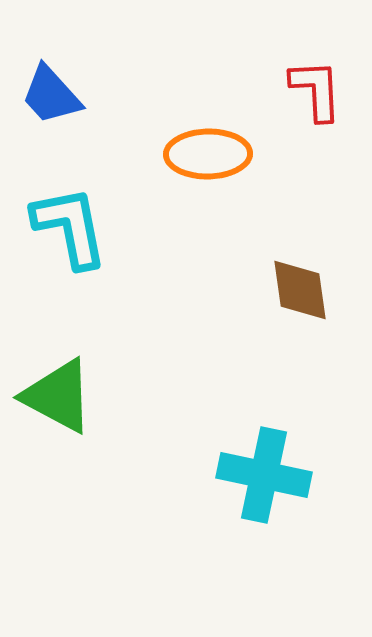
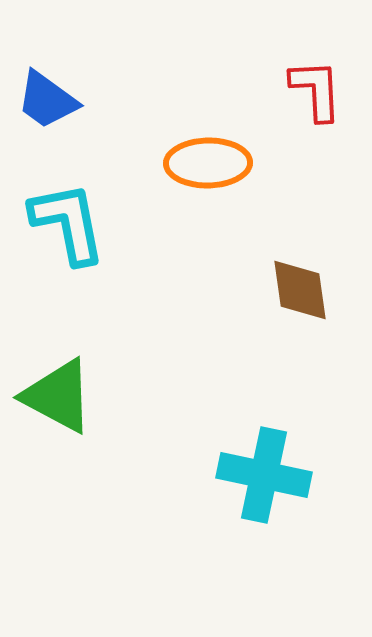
blue trapezoid: moved 4 px left, 5 px down; rotated 12 degrees counterclockwise
orange ellipse: moved 9 px down
cyan L-shape: moved 2 px left, 4 px up
